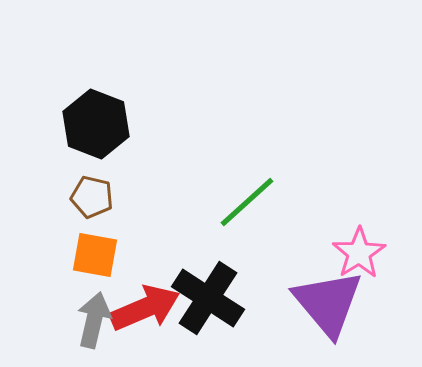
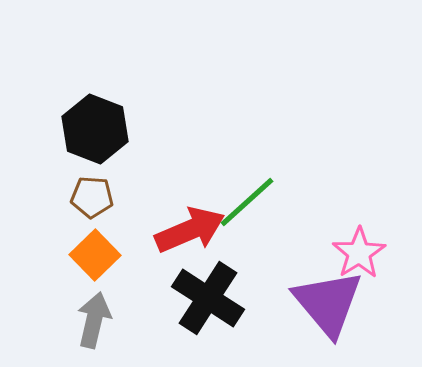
black hexagon: moved 1 px left, 5 px down
brown pentagon: rotated 9 degrees counterclockwise
orange square: rotated 36 degrees clockwise
red arrow: moved 45 px right, 78 px up
